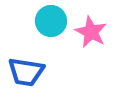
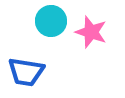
pink star: rotated 8 degrees counterclockwise
